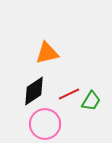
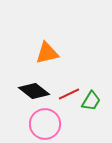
black diamond: rotated 72 degrees clockwise
